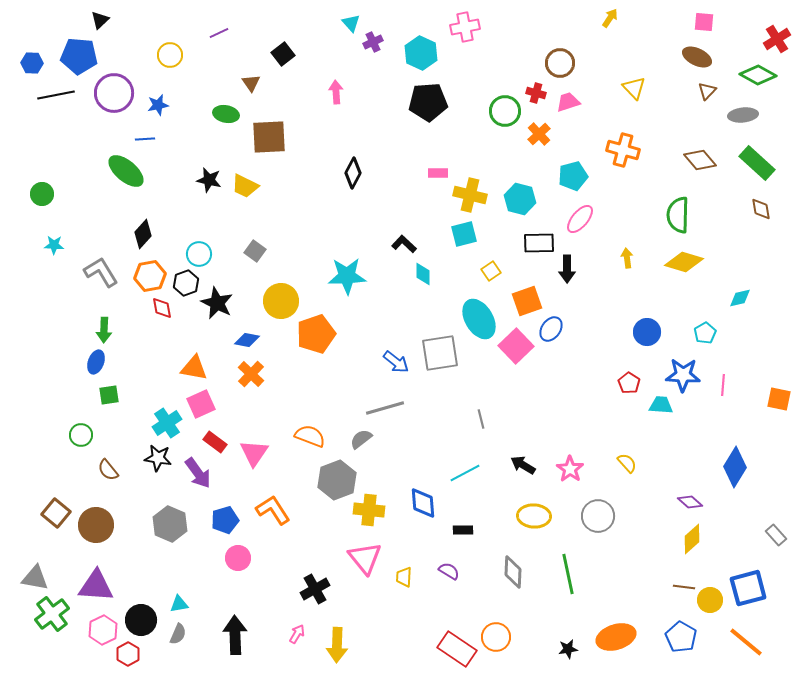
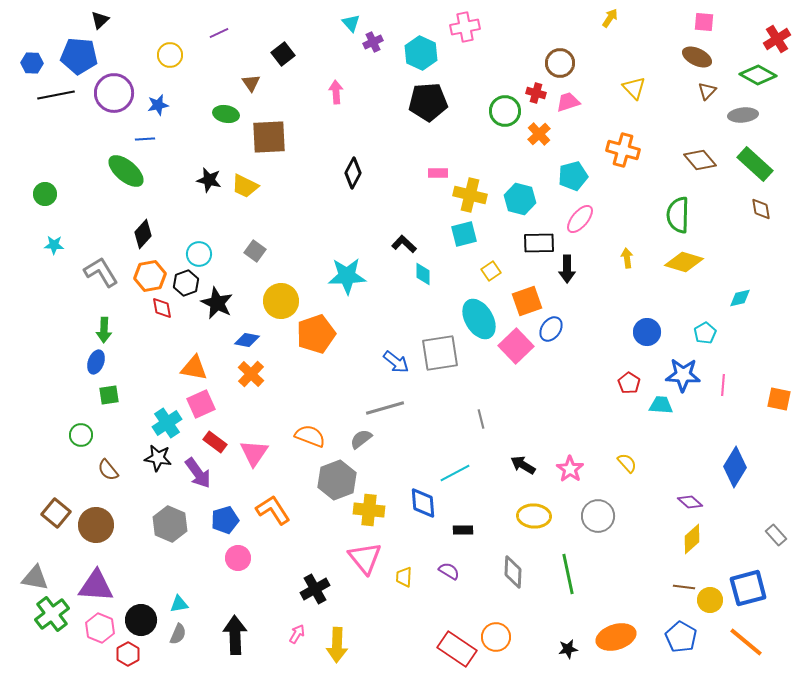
green rectangle at (757, 163): moved 2 px left, 1 px down
green circle at (42, 194): moved 3 px right
cyan line at (465, 473): moved 10 px left
pink hexagon at (103, 630): moved 3 px left, 2 px up; rotated 12 degrees counterclockwise
